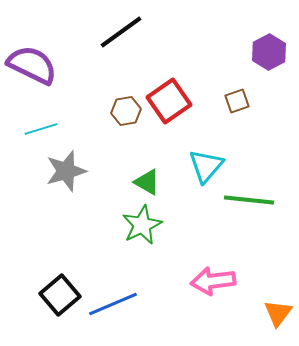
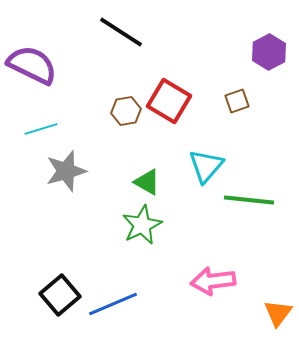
black line: rotated 69 degrees clockwise
red square: rotated 24 degrees counterclockwise
